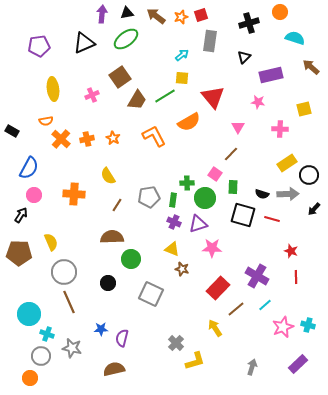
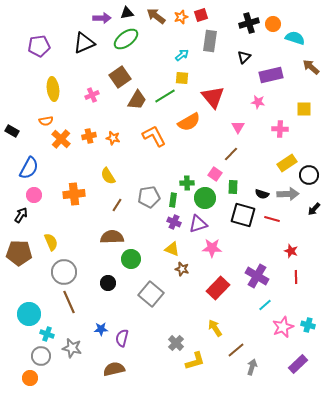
orange circle at (280, 12): moved 7 px left, 12 px down
purple arrow at (102, 14): moved 4 px down; rotated 84 degrees clockwise
yellow square at (304, 109): rotated 14 degrees clockwise
orange star at (113, 138): rotated 16 degrees counterclockwise
orange cross at (87, 139): moved 2 px right, 3 px up
orange cross at (74, 194): rotated 10 degrees counterclockwise
gray square at (151, 294): rotated 15 degrees clockwise
brown line at (236, 309): moved 41 px down
